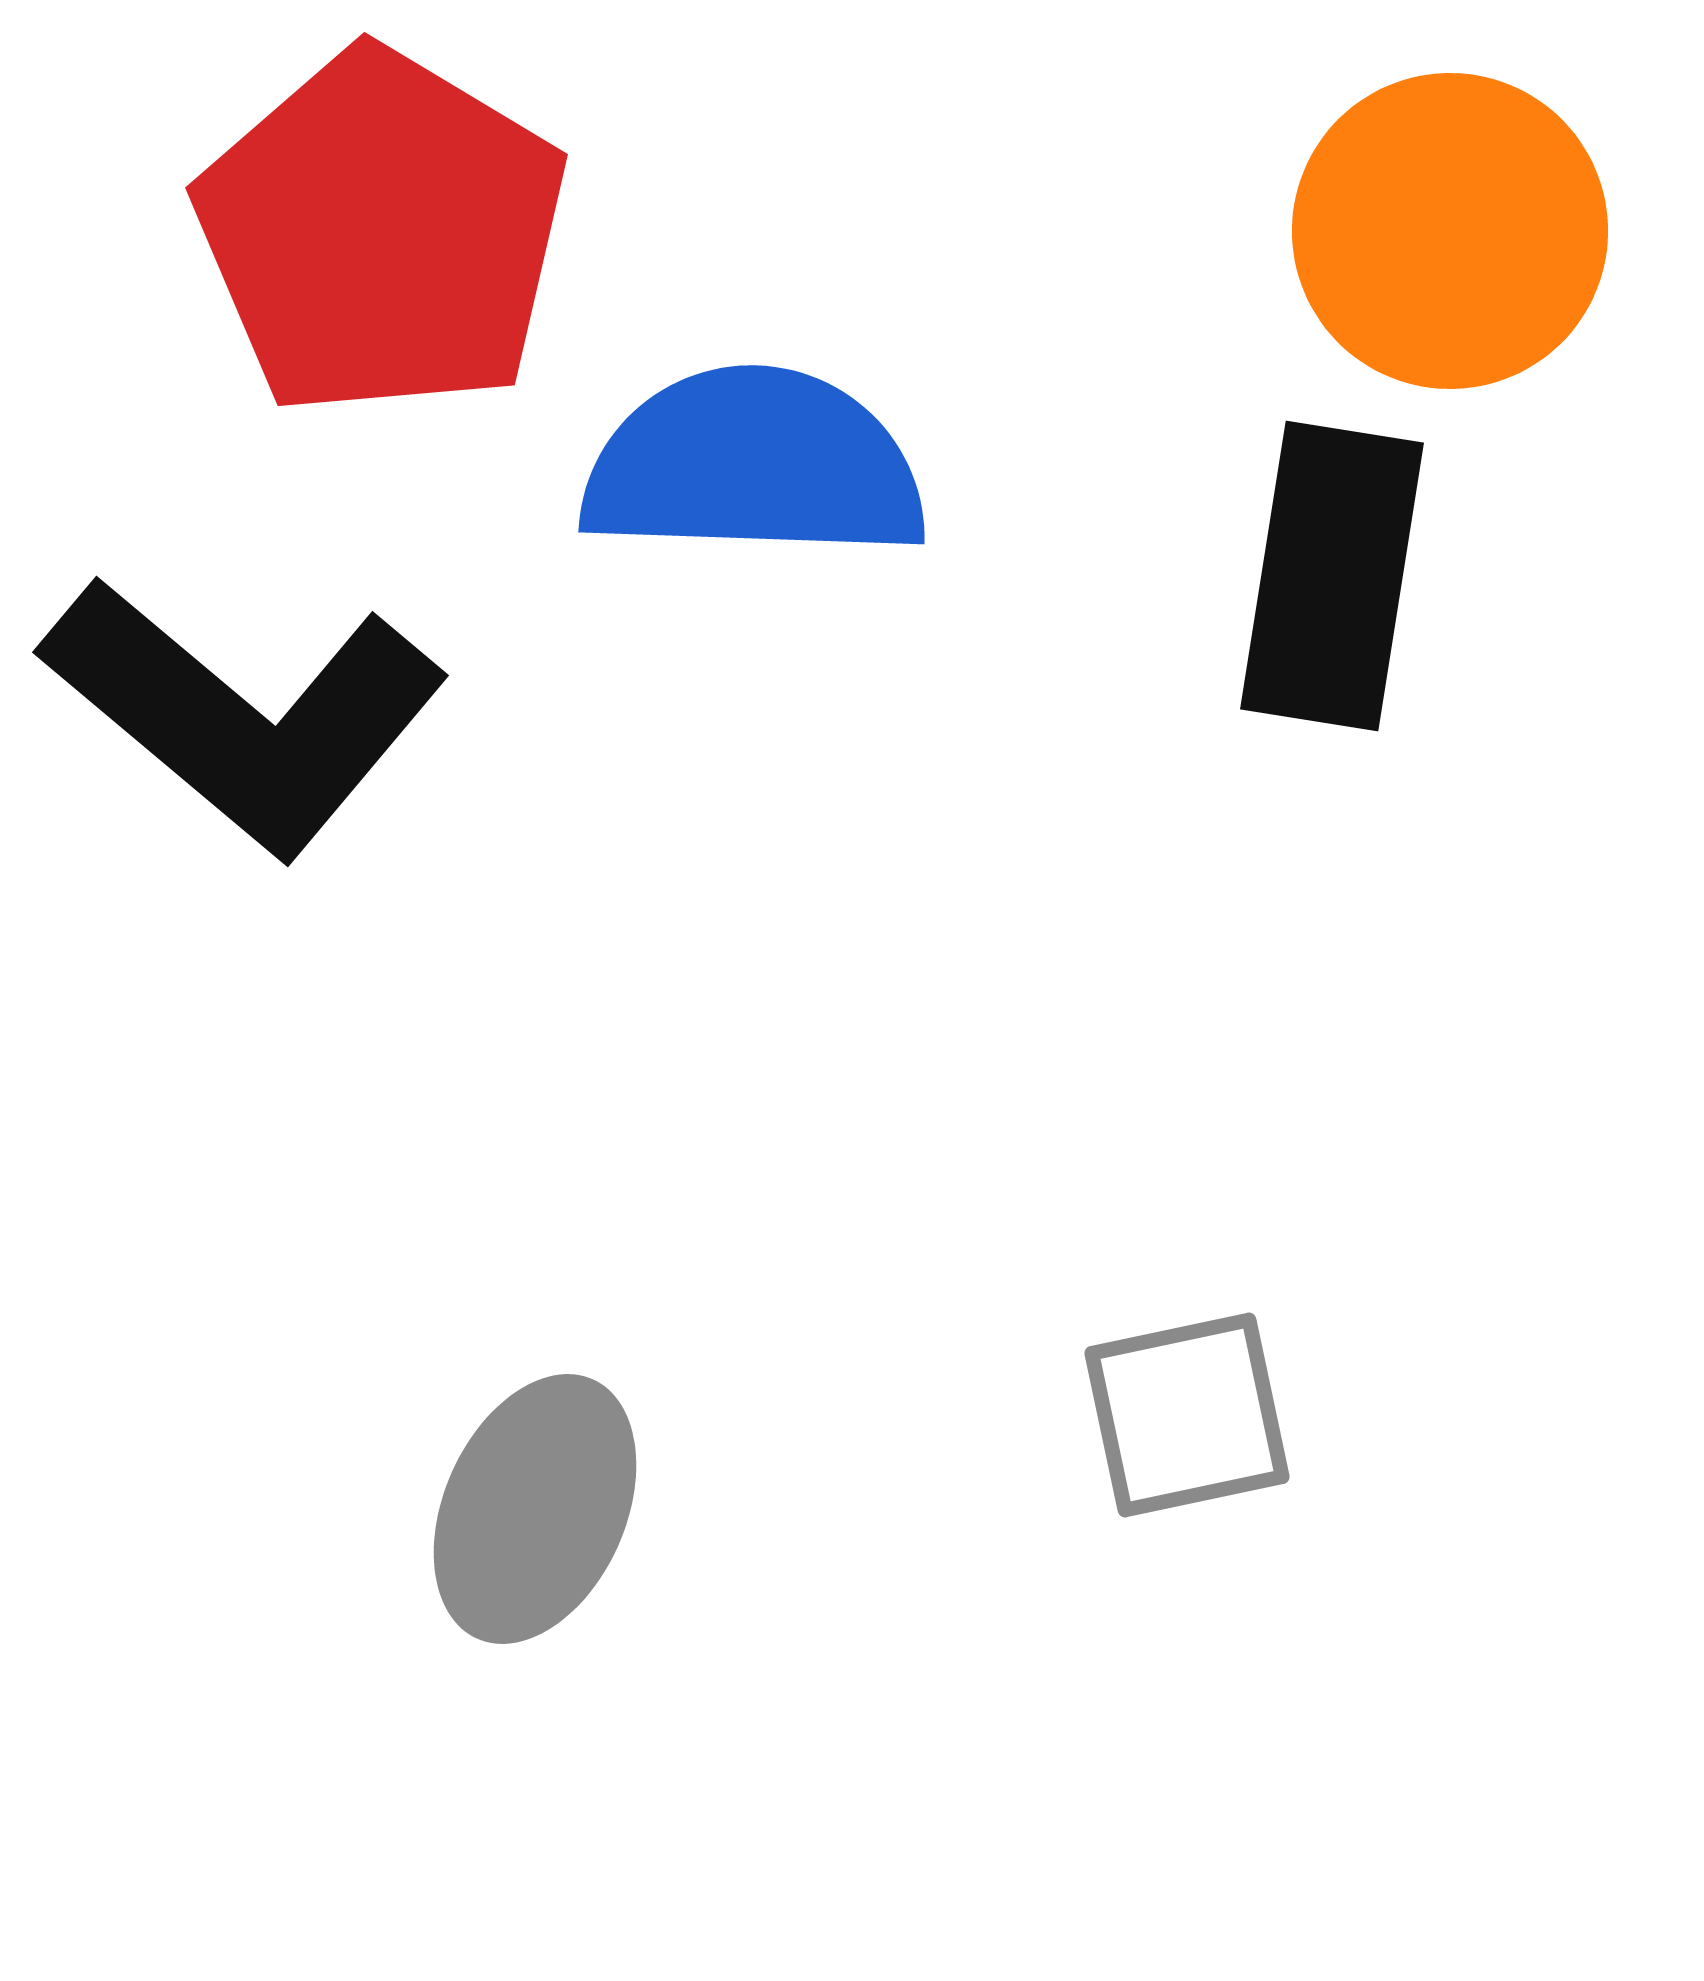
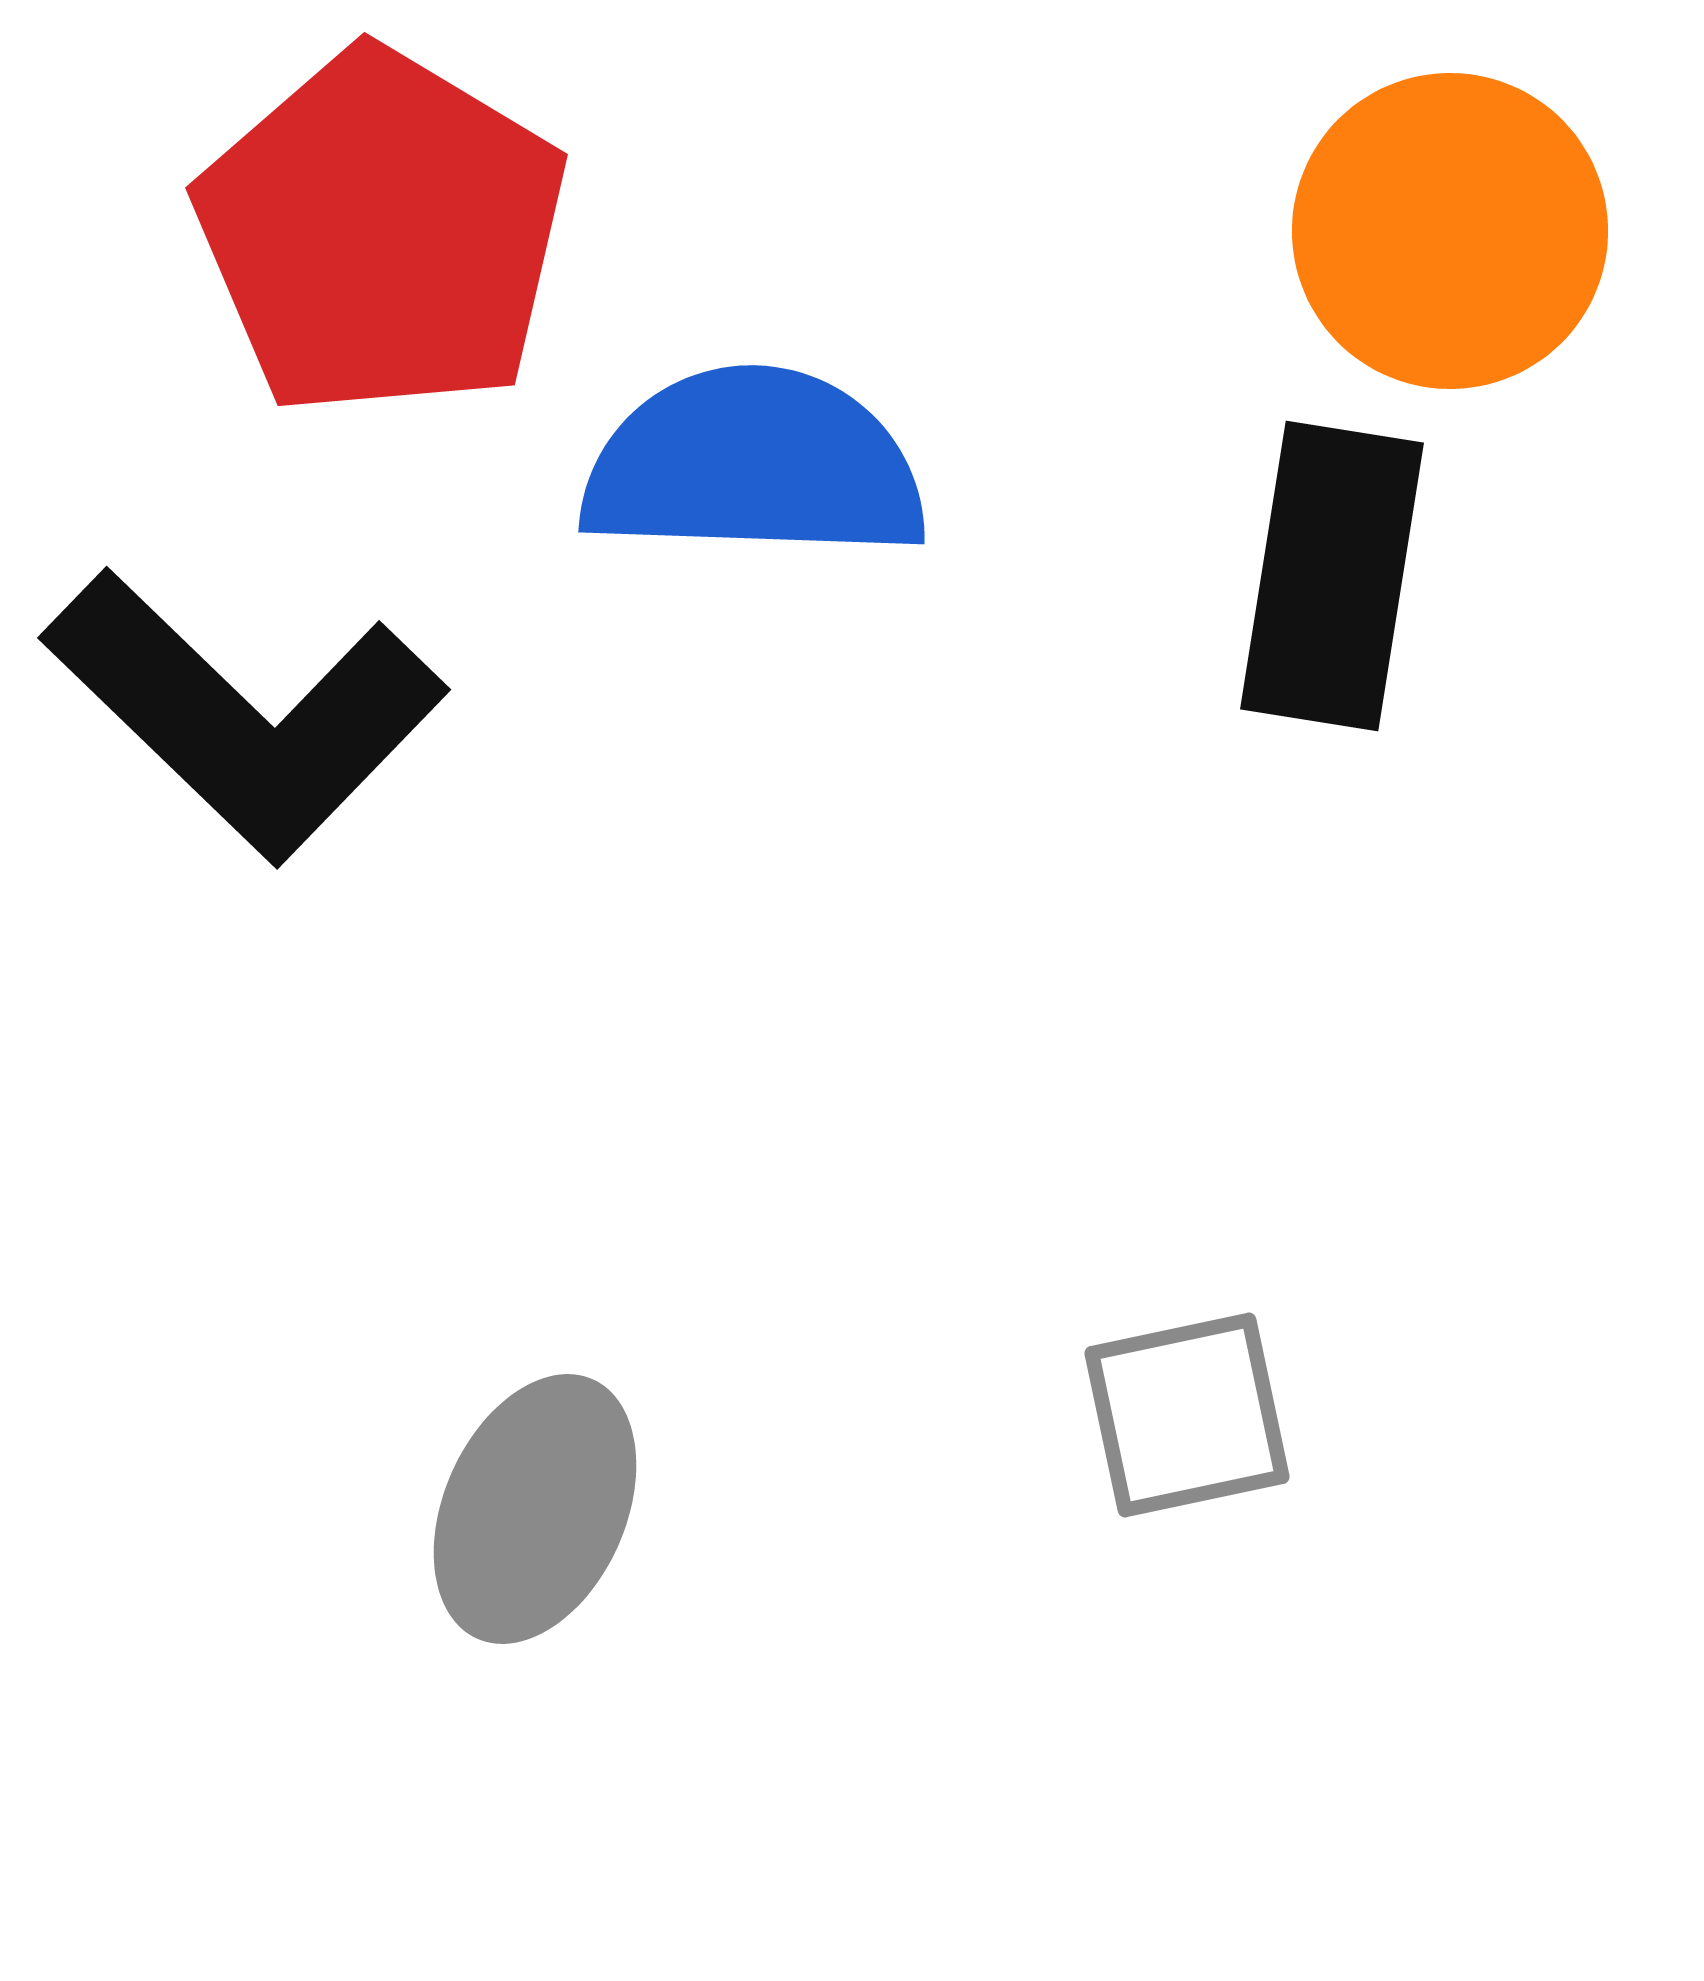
black L-shape: rotated 4 degrees clockwise
